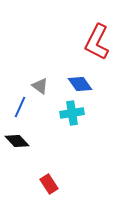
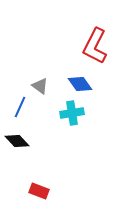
red L-shape: moved 2 px left, 4 px down
red rectangle: moved 10 px left, 7 px down; rotated 36 degrees counterclockwise
